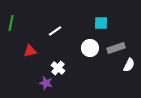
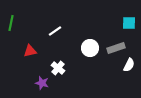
cyan square: moved 28 px right
purple star: moved 4 px left
